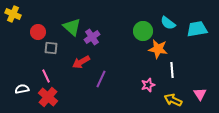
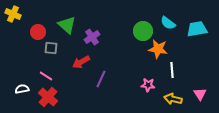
green triangle: moved 5 px left, 2 px up
pink line: rotated 32 degrees counterclockwise
pink star: rotated 24 degrees clockwise
yellow arrow: moved 1 px up; rotated 12 degrees counterclockwise
